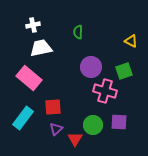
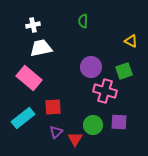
green semicircle: moved 5 px right, 11 px up
cyan rectangle: rotated 15 degrees clockwise
purple triangle: moved 3 px down
